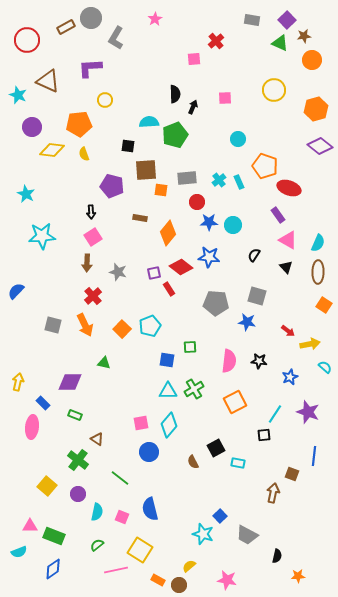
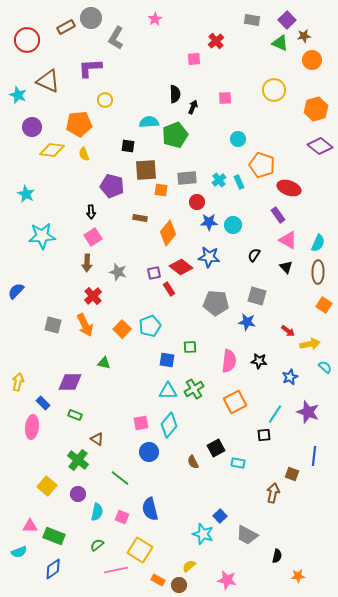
orange pentagon at (265, 166): moved 3 px left, 1 px up
